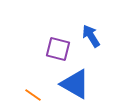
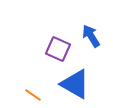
purple square: rotated 10 degrees clockwise
